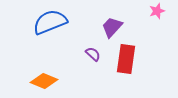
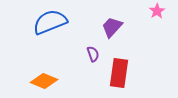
pink star: rotated 14 degrees counterclockwise
purple semicircle: rotated 28 degrees clockwise
red rectangle: moved 7 px left, 14 px down
